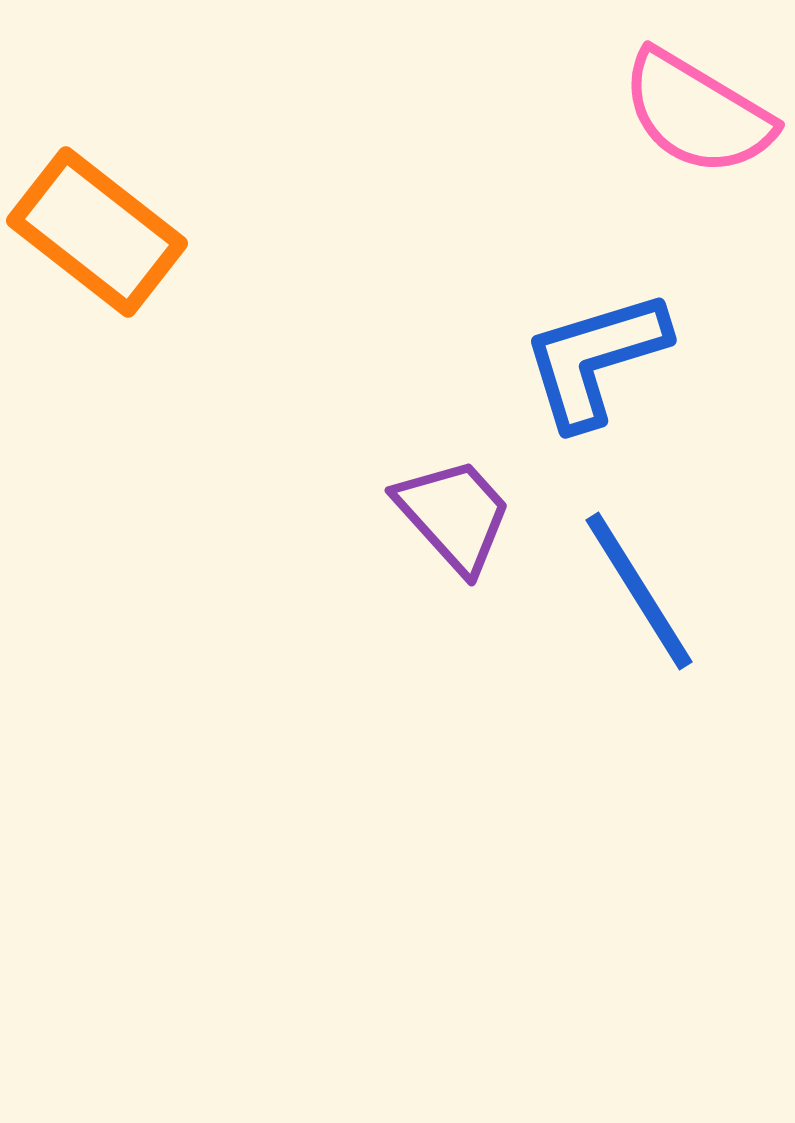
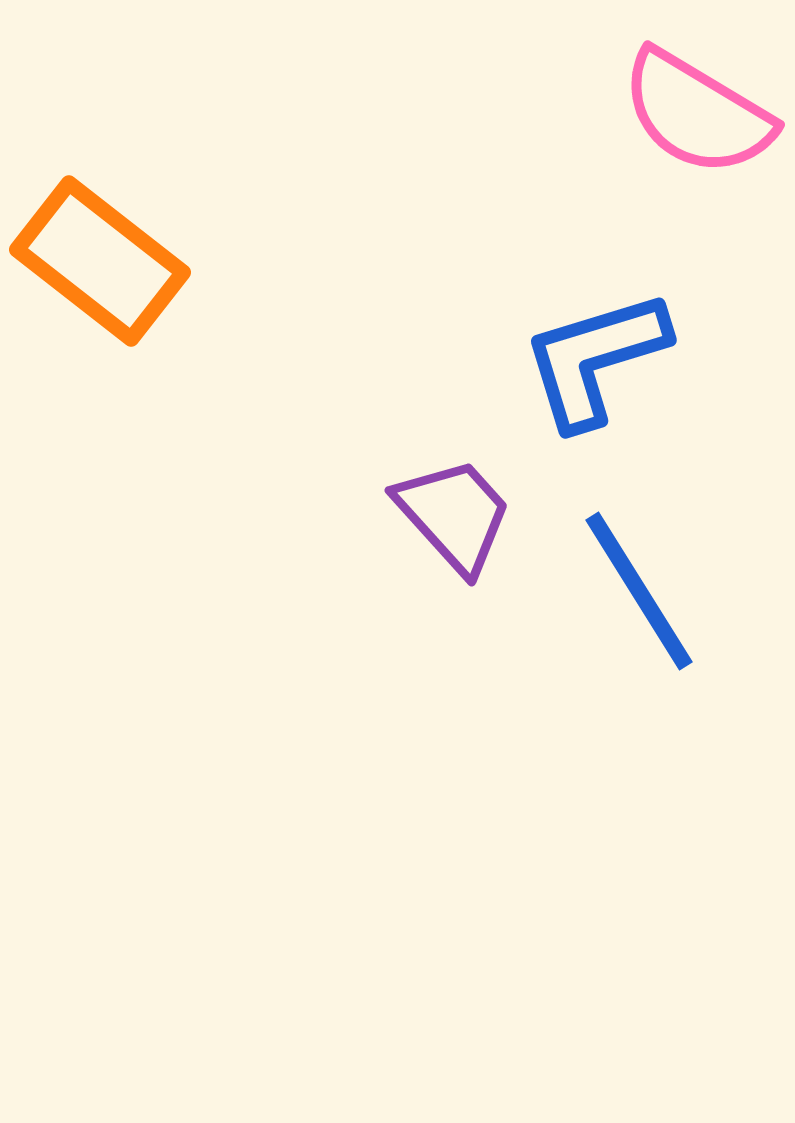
orange rectangle: moved 3 px right, 29 px down
